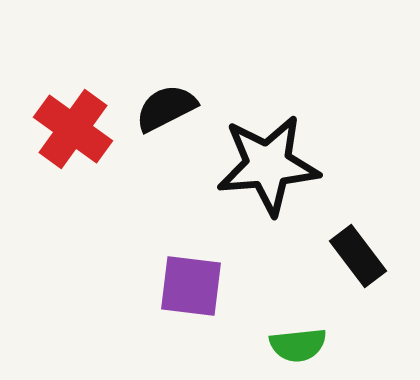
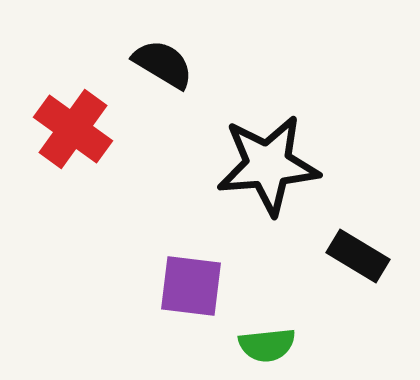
black semicircle: moved 3 px left, 44 px up; rotated 58 degrees clockwise
black rectangle: rotated 22 degrees counterclockwise
green semicircle: moved 31 px left
